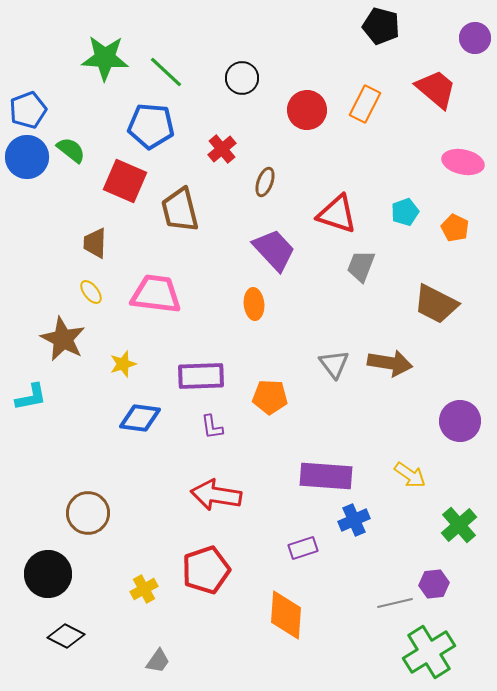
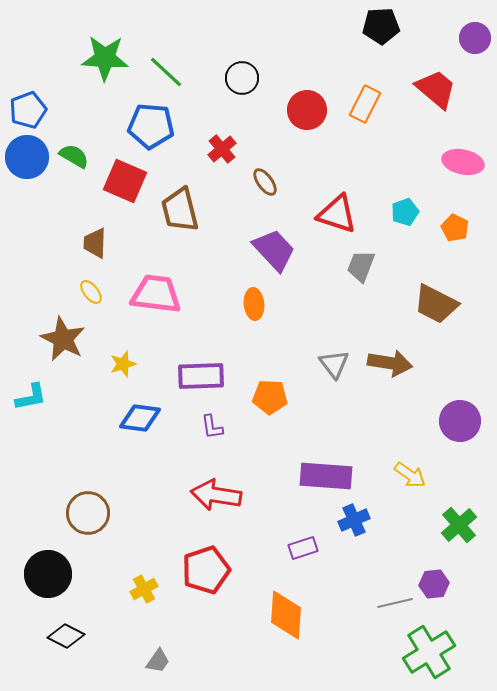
black pentagon at (381, 26): rotated 18 degrees counterclockwise
green semicircle at (71, 150): moved 3 px right, 6 px down; rotated 8 degrees counterclockwise
brown ellipse at (265, 182): rotated 56 degrees counterclockwise
